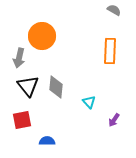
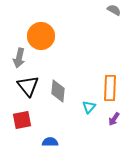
orange circle: moved 1 px left
orange rectangle: moved 37 px down
gray diamond: moved 2 px right, 4 px down
cyan triangle: moved 5 px down; rotated 24 degrees clockwise
purple arrow: moved 1 px up
blue semicircle: moved 3 px right, 1 px down
